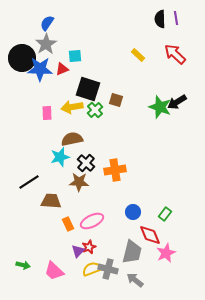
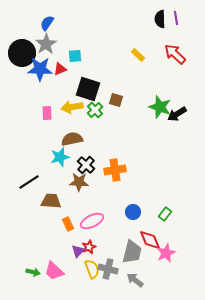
black circle: moved 5 px up
red triangle: moved 2 px left
black arrow: moved 12 px down
black cross: moved 2 px down
red diamond: moved 5 px down
green arrow: moved 10 px right, 7 px down
yellow semicircle: rotated 90 degrees clockwise
